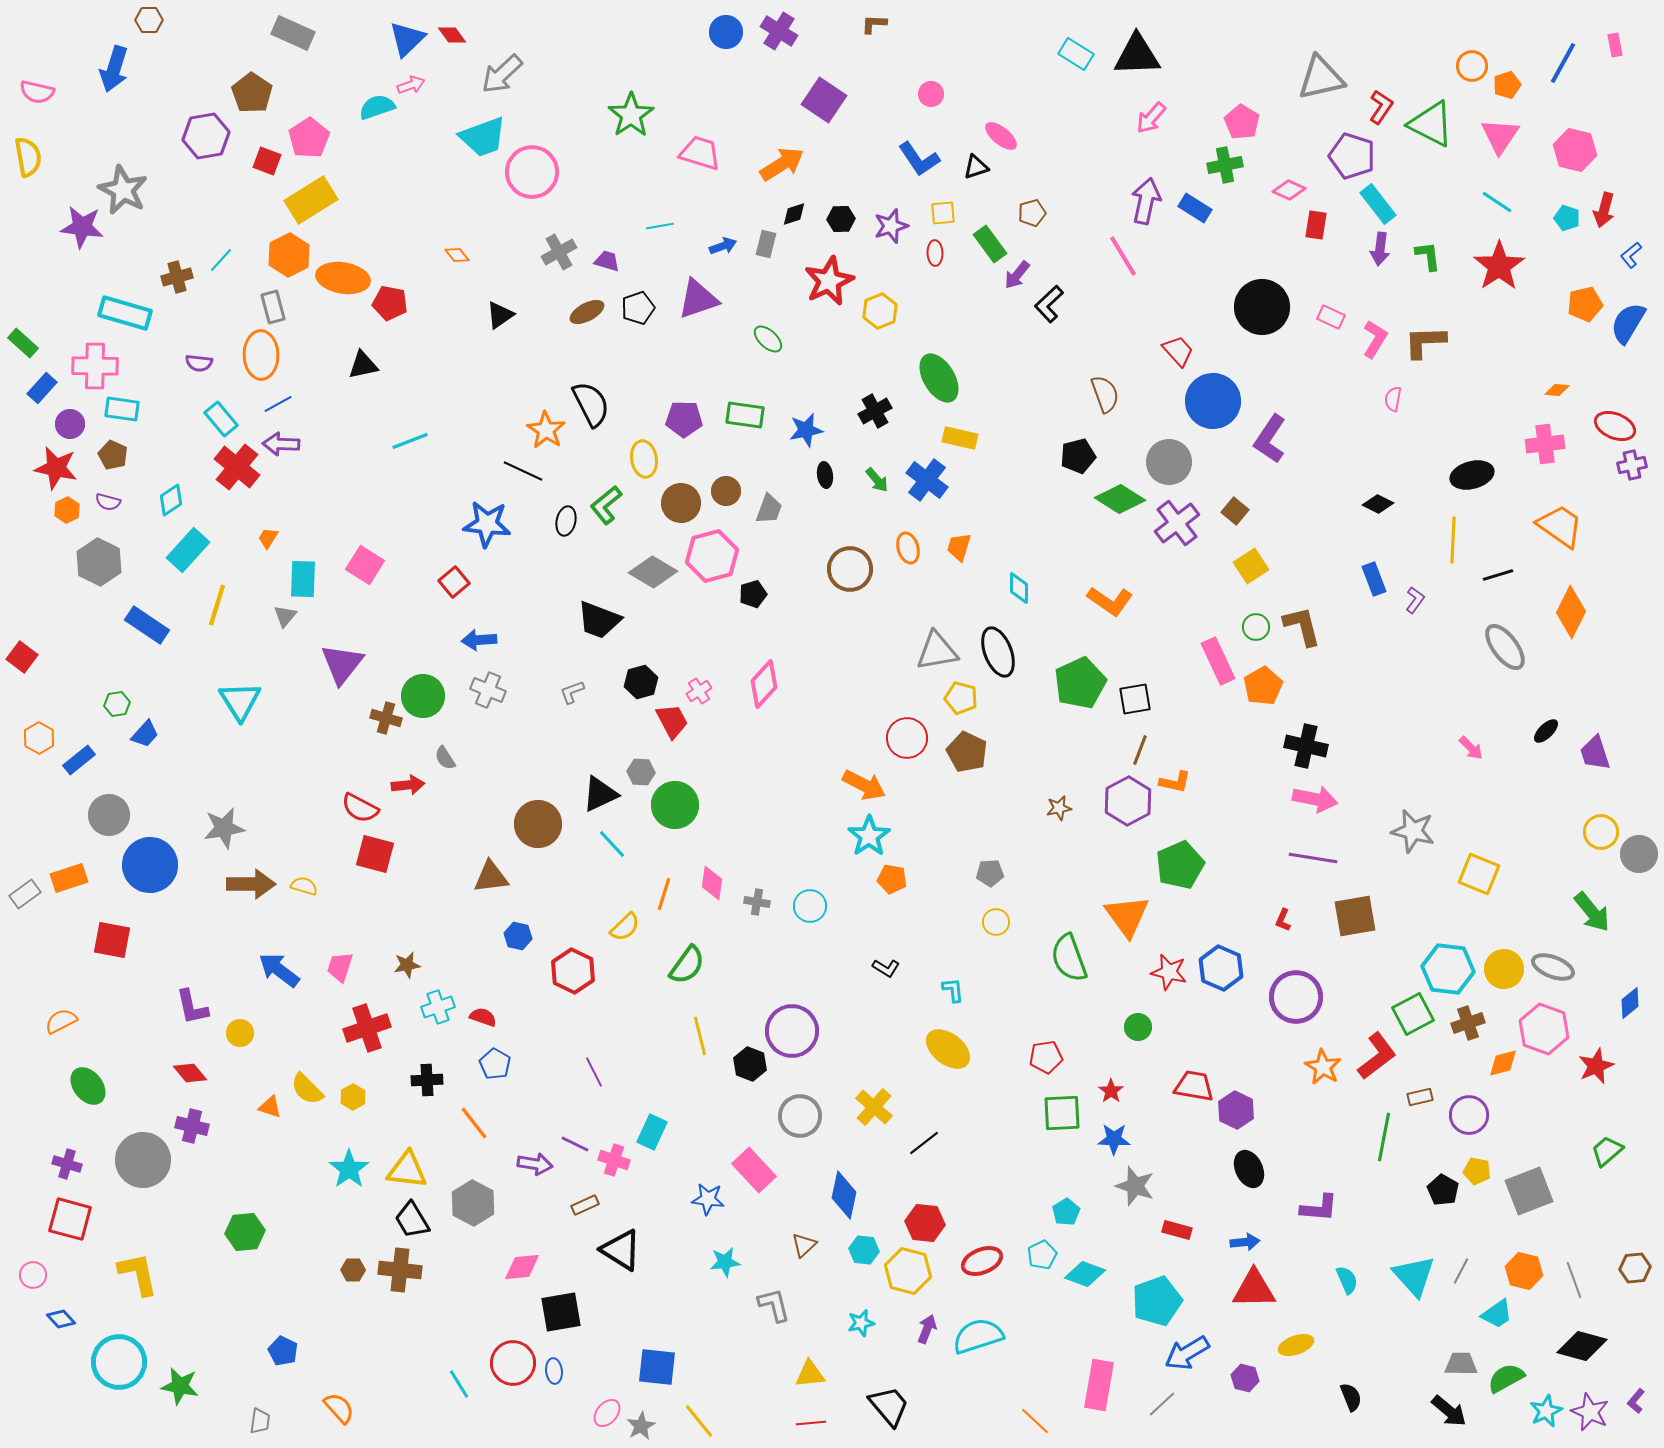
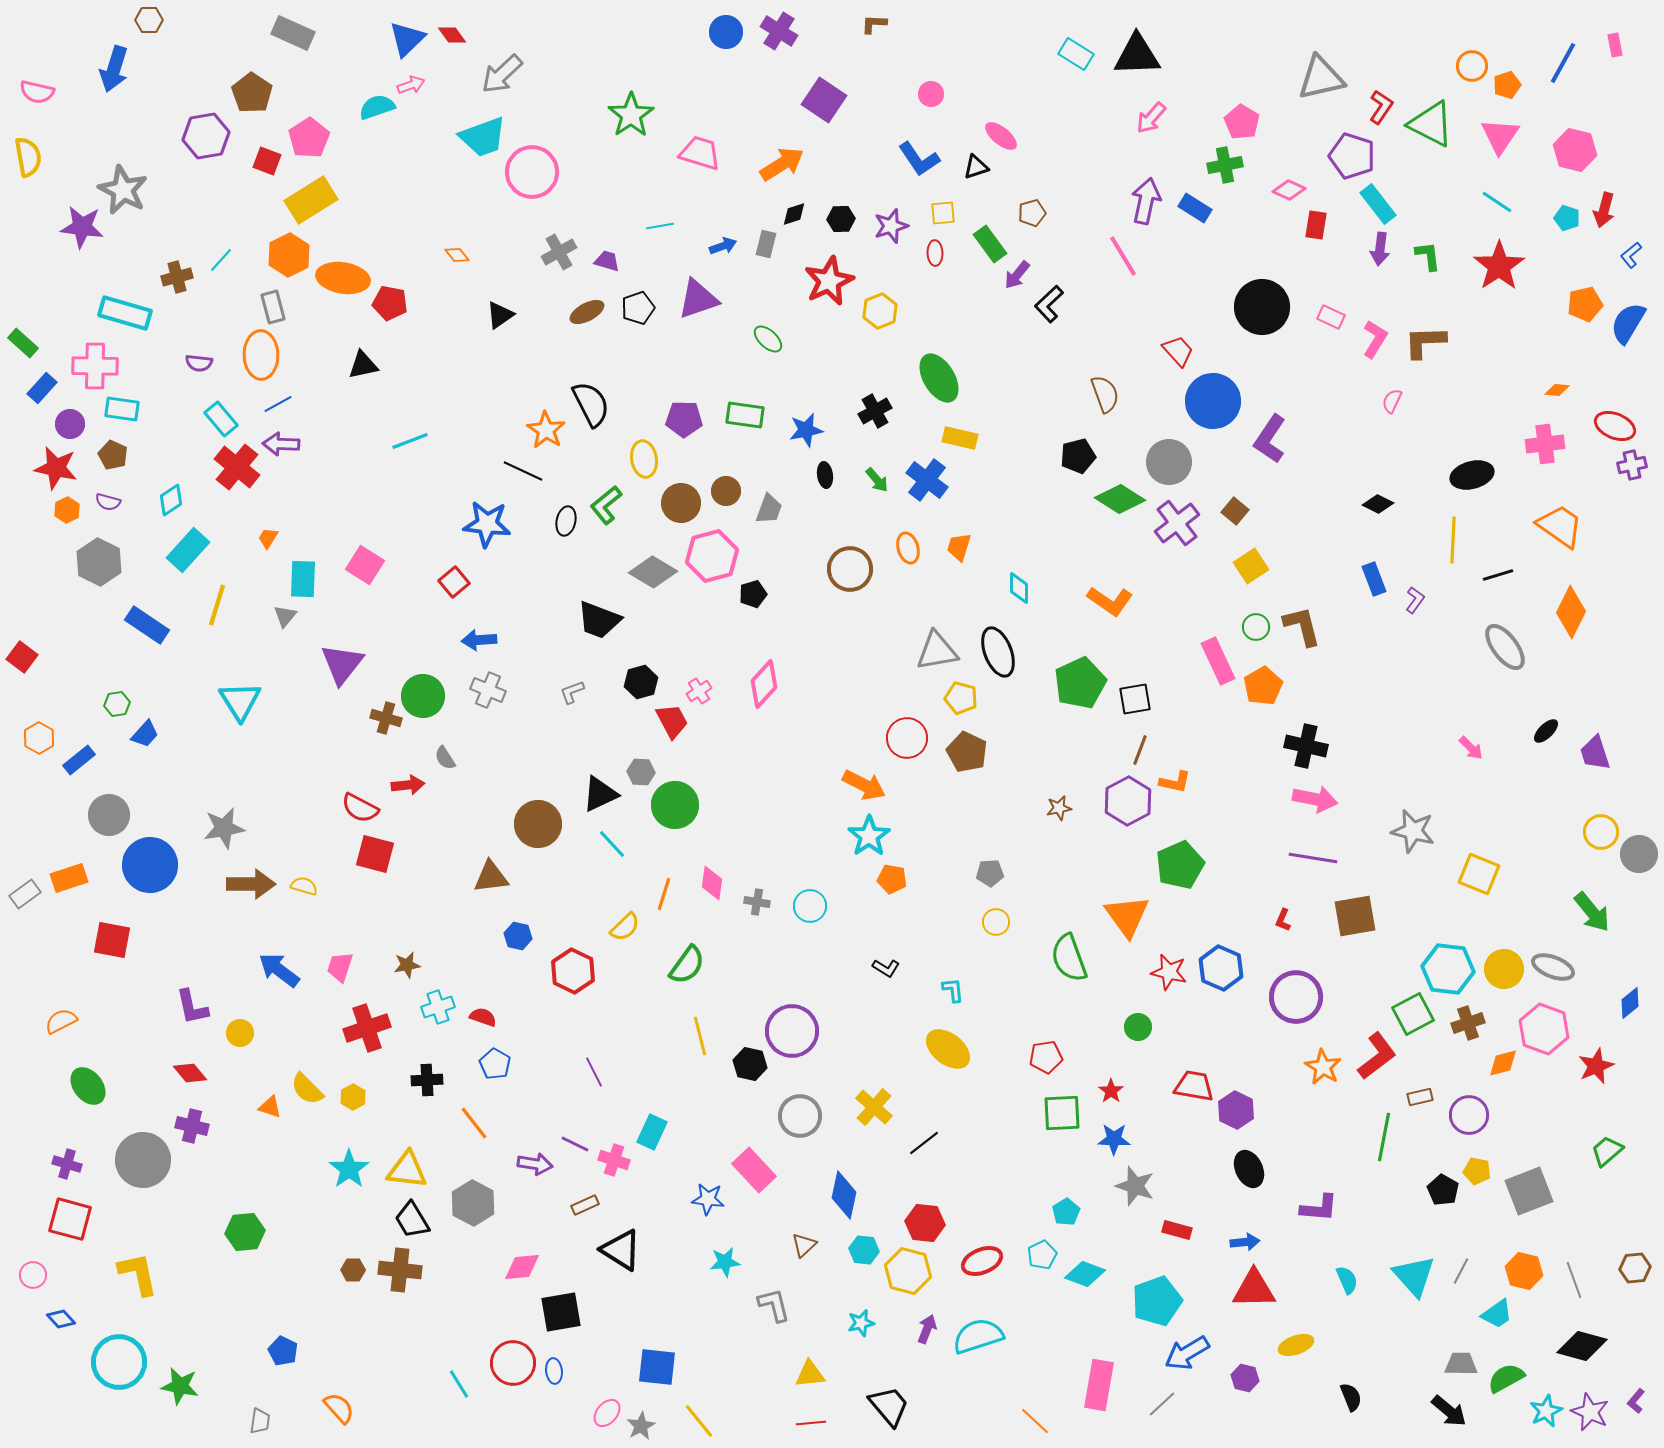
pink semicircle at (1393, 399): moved 1 px left, 2 px down; rotated 15 degrees clockwise
black hexagon at (750, 1064): rotated 8 degrees counterclockwise
